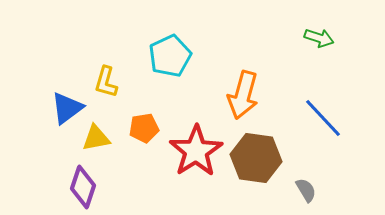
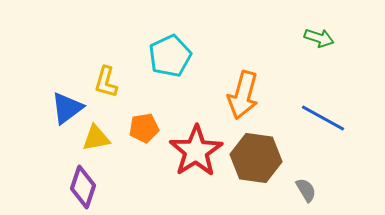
blue line: rotated 18 degrees counterclockwise
